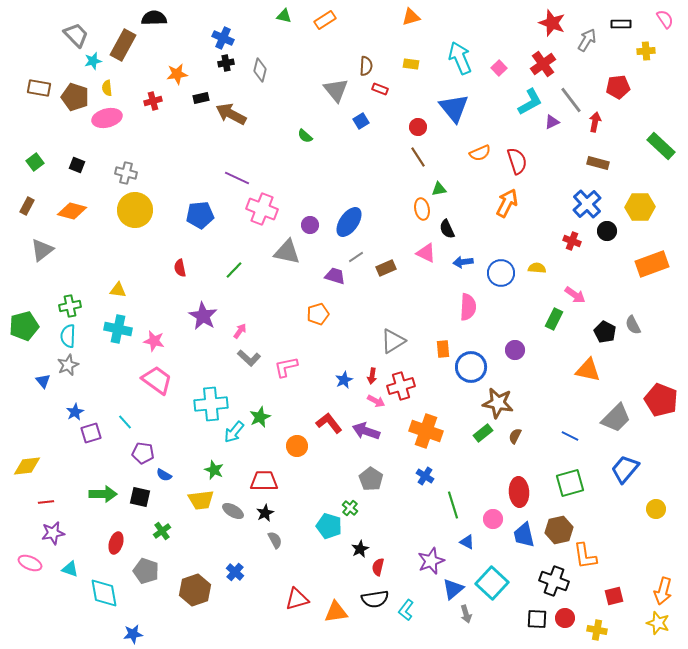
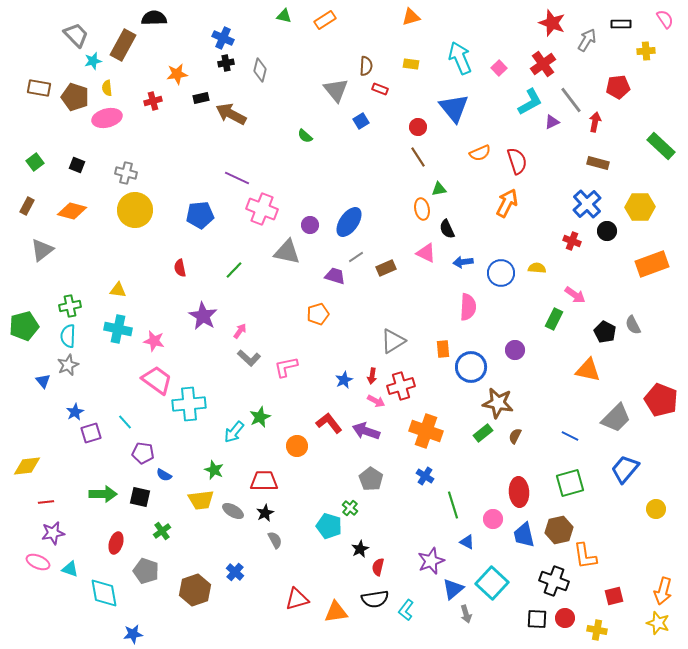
cyan cross at (211, 404): moved 22 px left
pink ellipse at (30, 563): moved 8 px right, 1 px up
